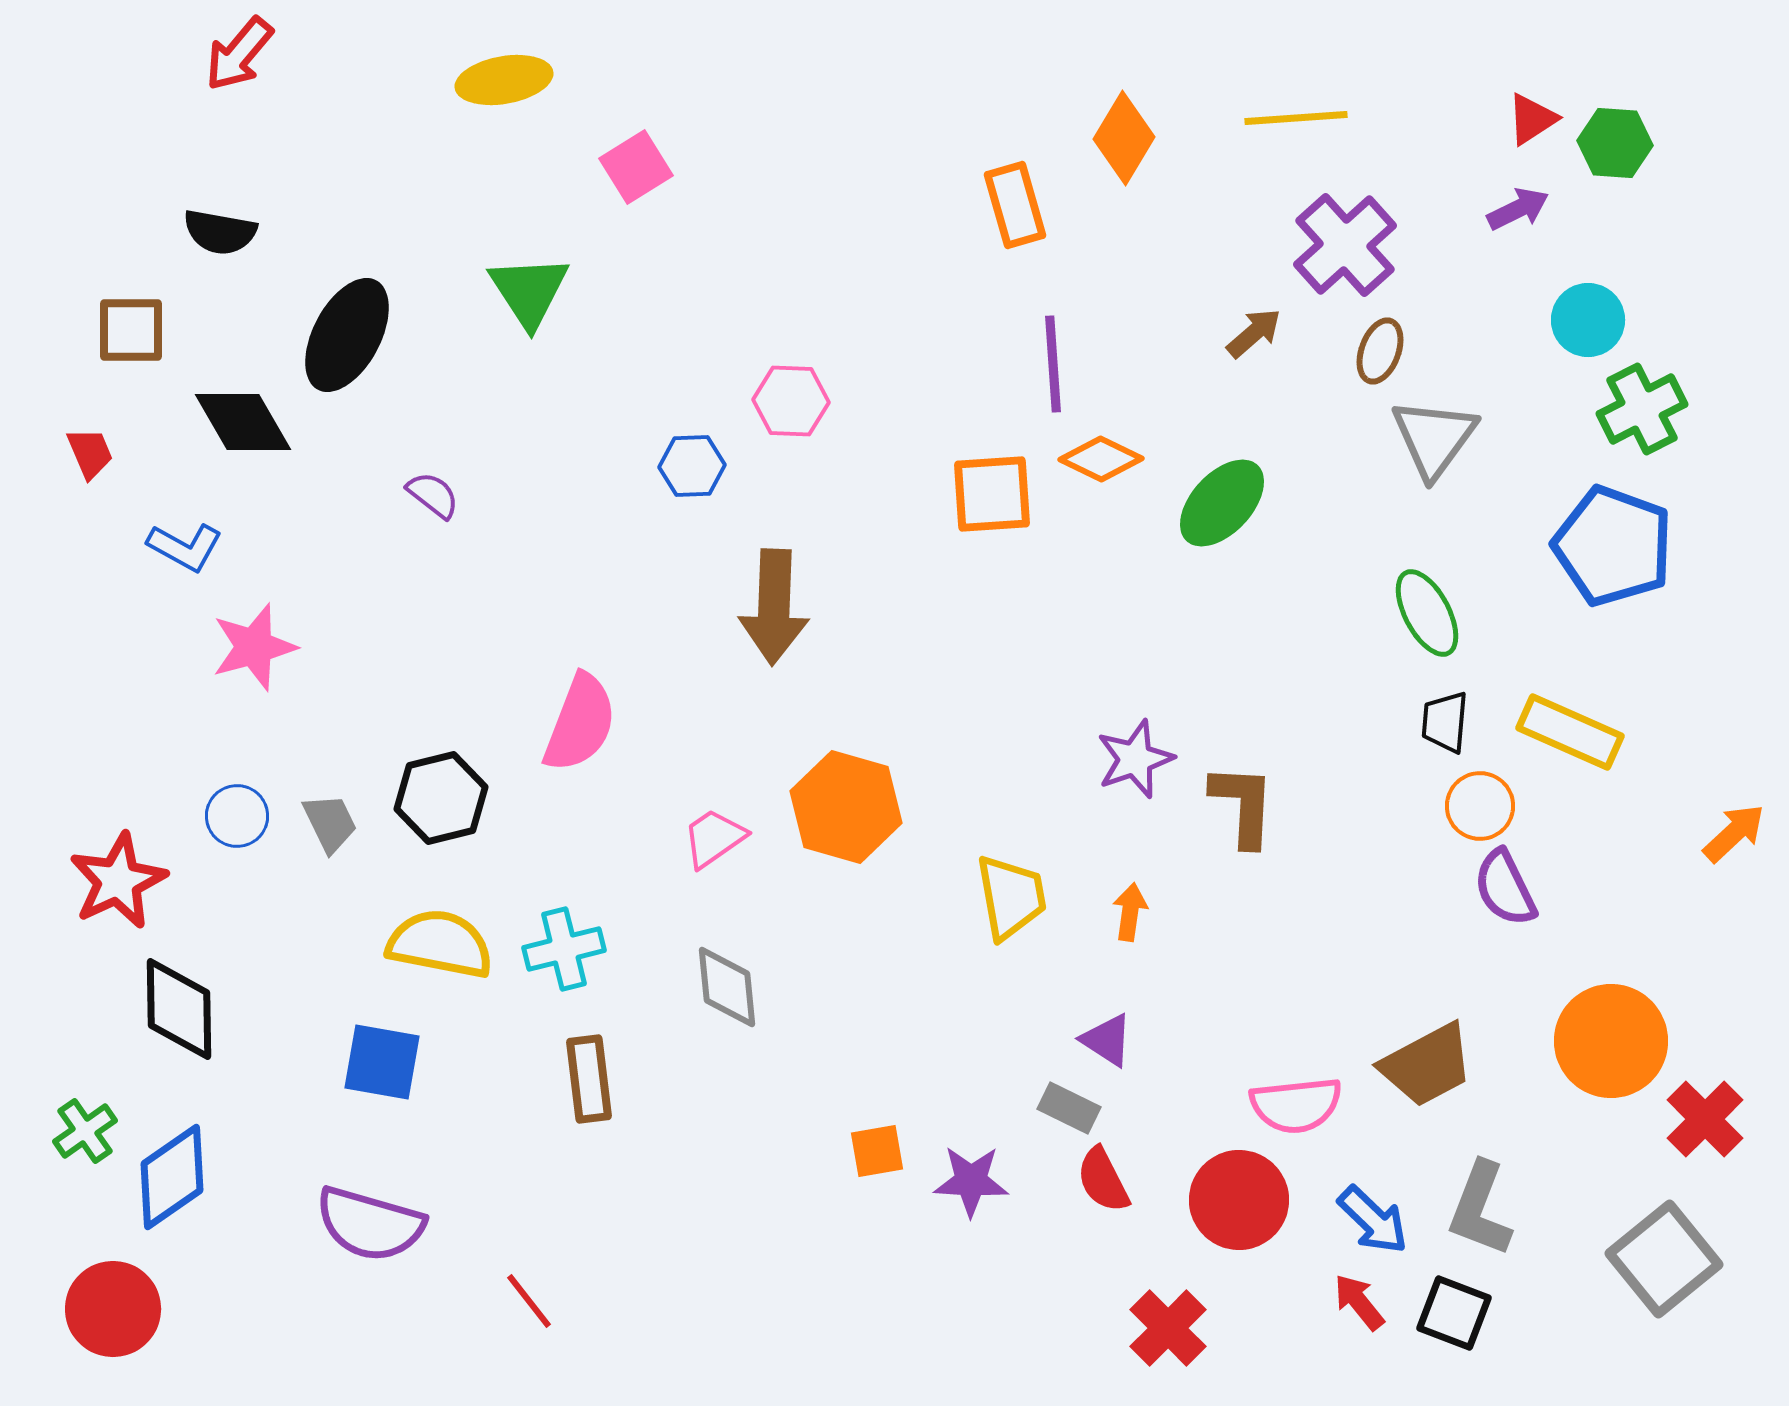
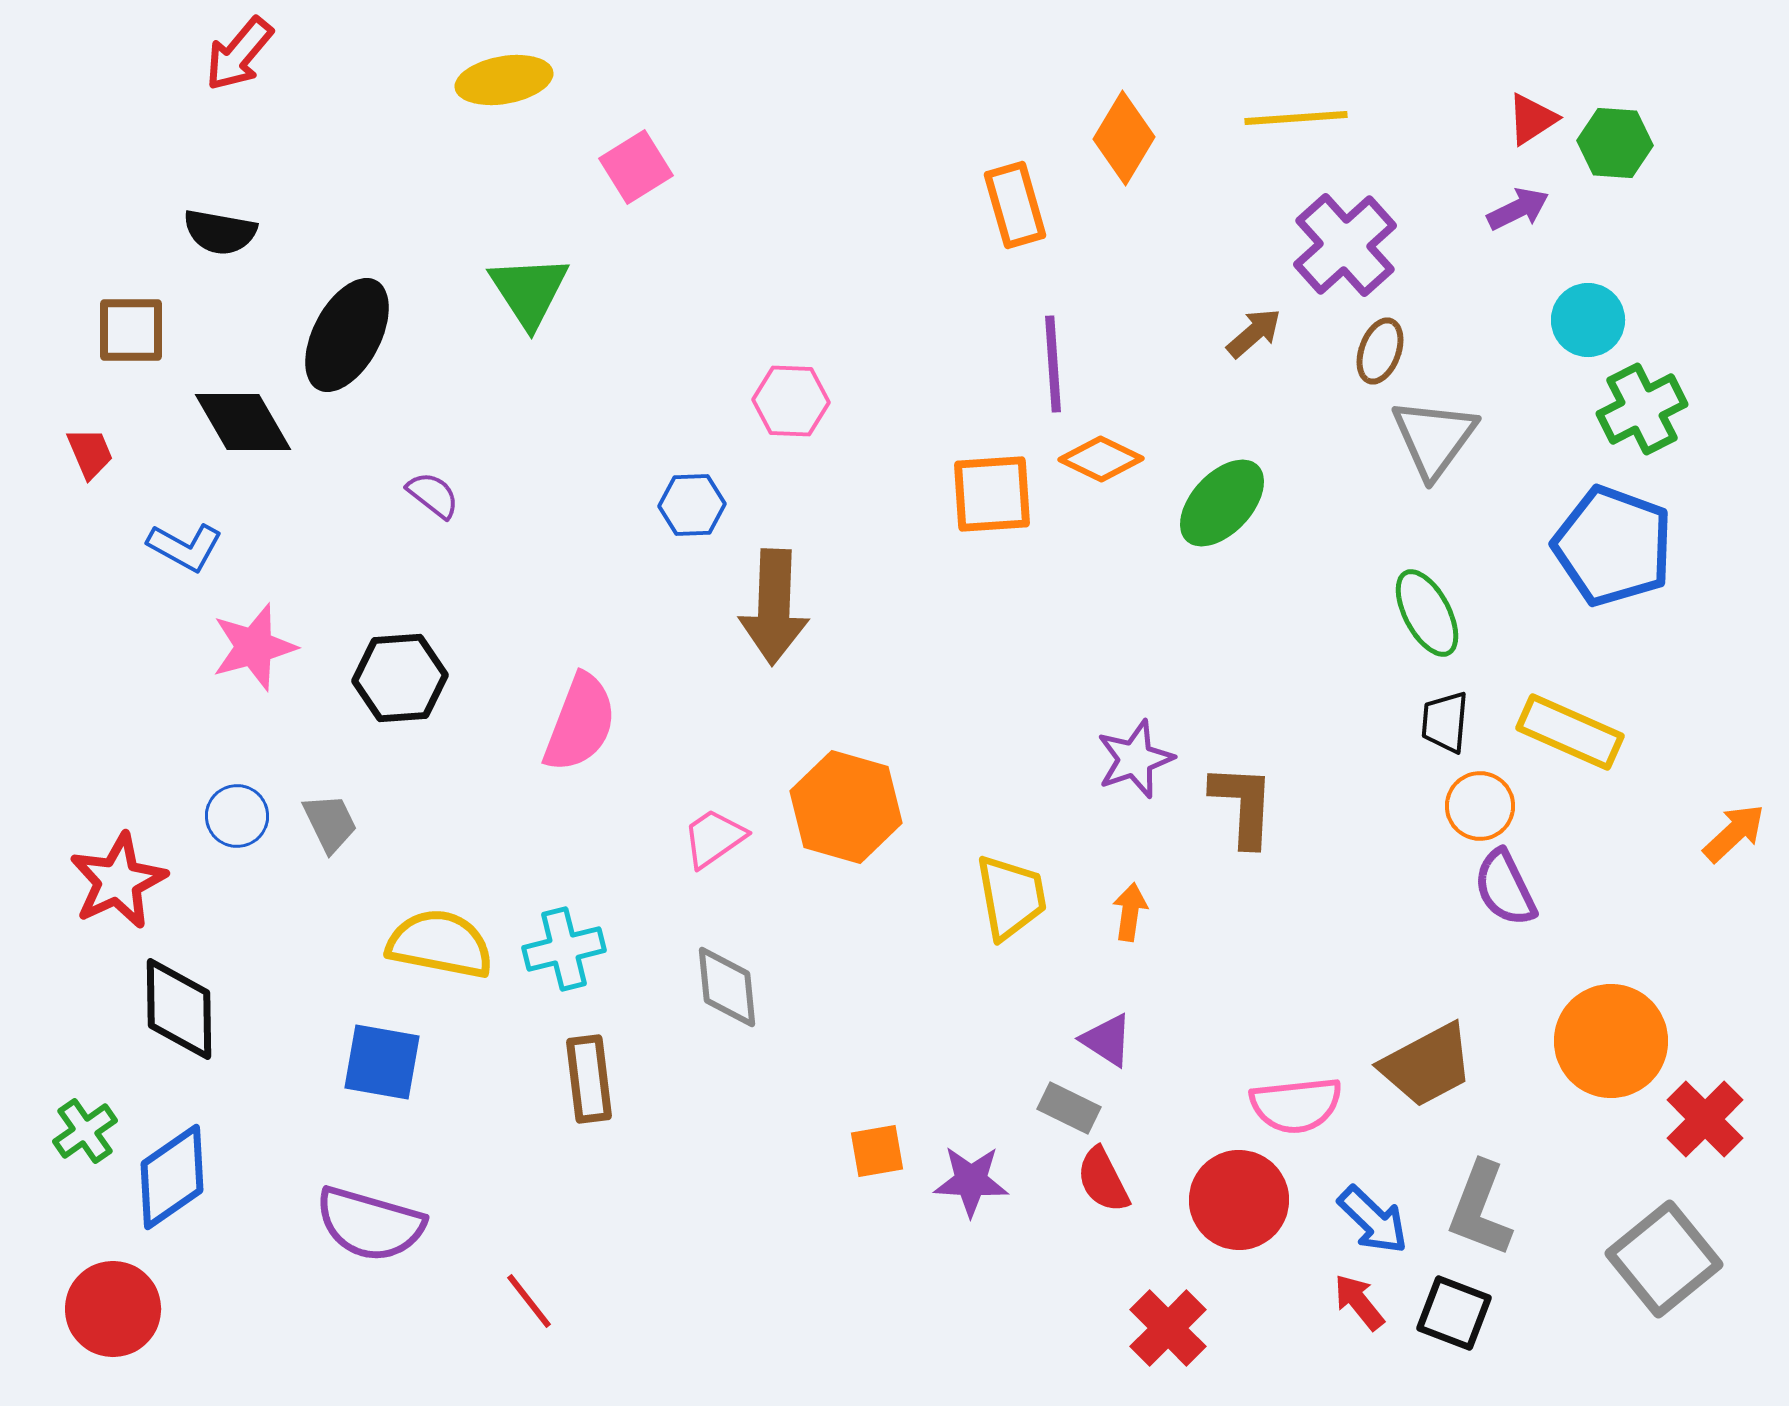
blue hexagon at (692, 466): moved 39 px down
black hexagon at (441, 798): moved 41 px left, 120 px up; rotated 10 degrees clockwise
